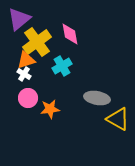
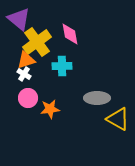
purple triangle: rotated 40 degrees counterclockwise
cyan cross: rotated 30 degrees clockwise
gray ellipse: rotated 10 degrees counterclockwise
